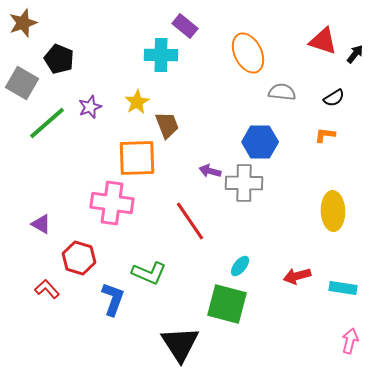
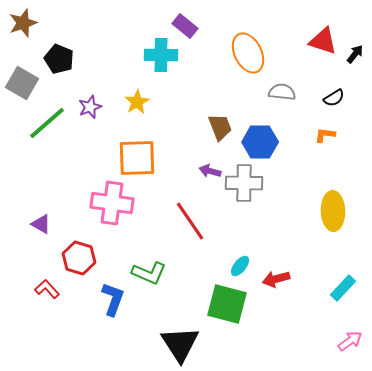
brown trapezoid: moved 53 px right, 2 px down
red arrow: moved 21 px left, 3 px down
cyan rectangle: rotated 56 degrees counterclockwise
pink arrow: rotated 40 degrees clockwise
